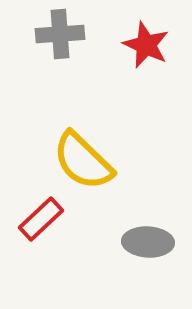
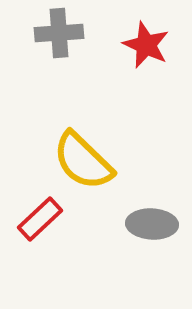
gray cross: moved 1 px left, 1 px up
red rectangle: moved 1 px left
gray ellipse: moved 4 px right, 18 px up
